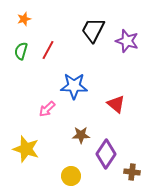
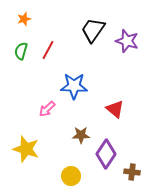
black trapezoid: rotated 8 degrees clockwise
red triangle: moved 1 px left, 5 px down
